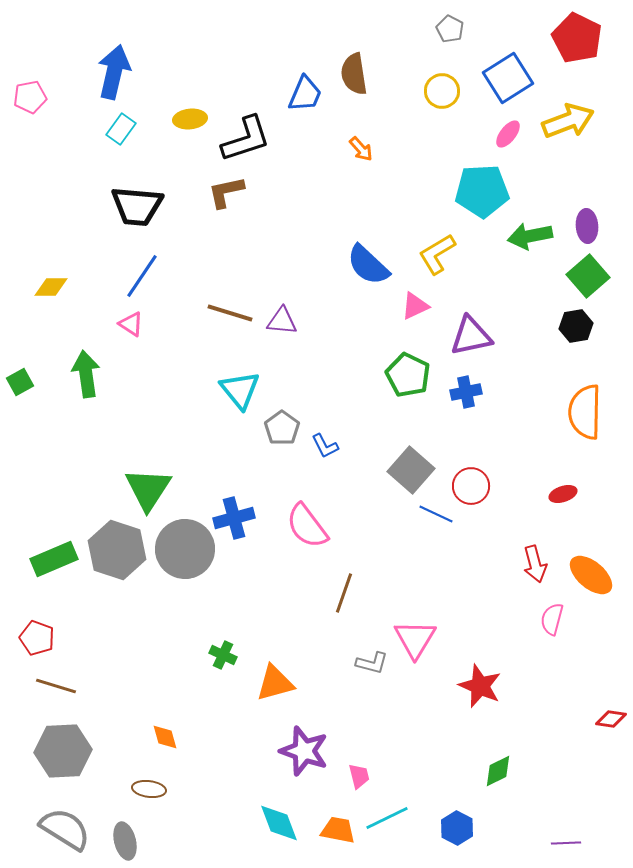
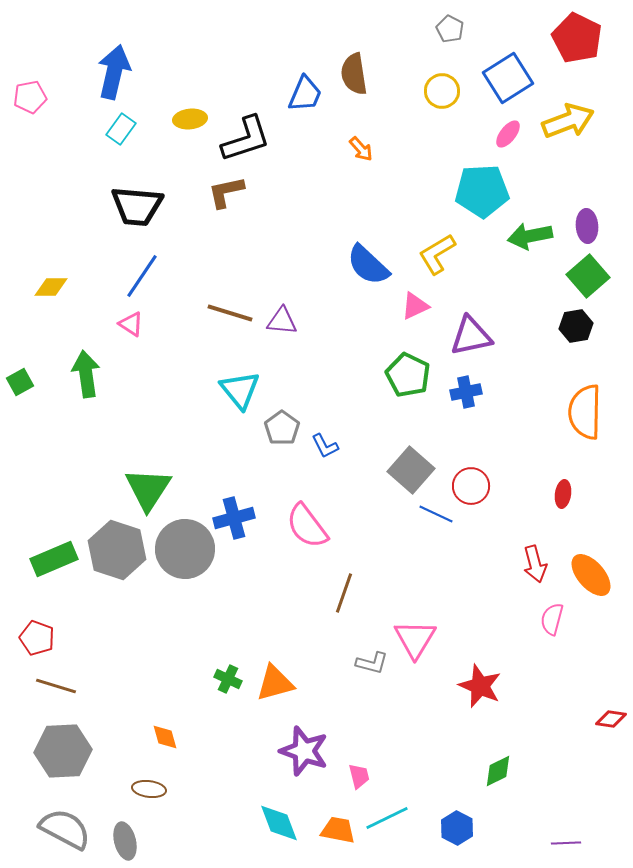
red ellipse at (563, 494): rotated 64 degrees counterclockwise
orange ellipse at (591, 575): rotated 9 degrees clockwise
green cross at (223, 655): moved 5 px right, 24 px down
gray semicircle at (65, 829): rotated 4 degrees counterclockwise
